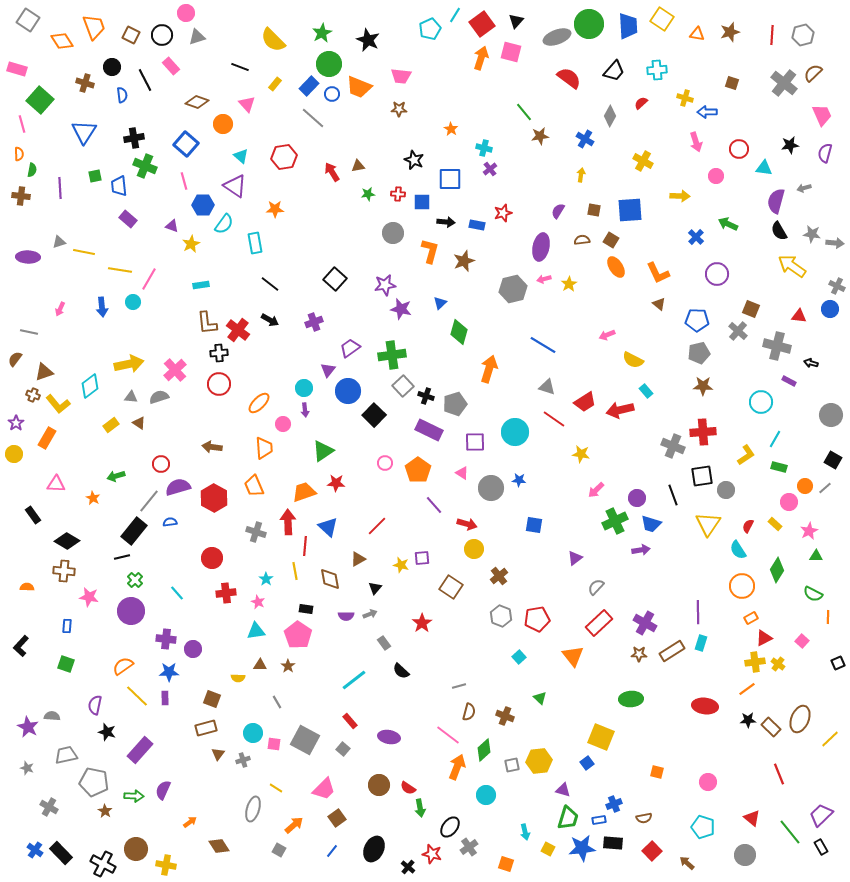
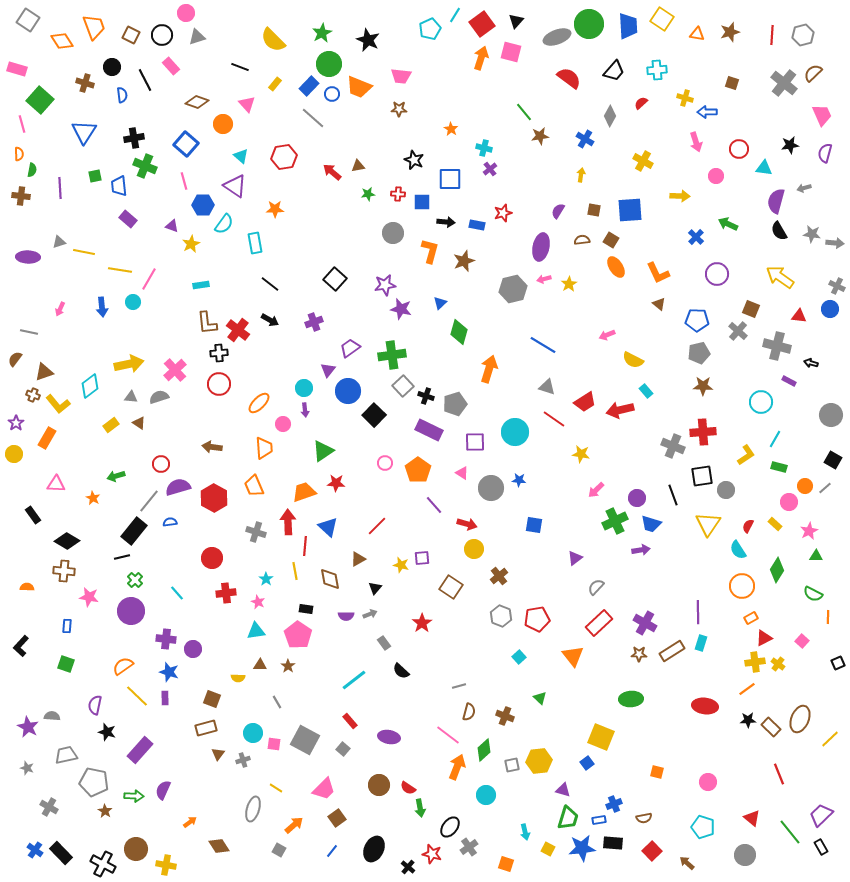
red arrow at (332, 172): rotated 18 degrees counterclockwise
yellow arrow at (792, 266): moved 12 px left, 11 px down
blue star at (169, 672): rotated 18 degrees clockwise
